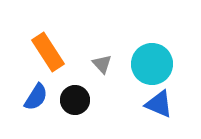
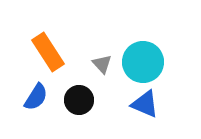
cyan circle: moved 9 px left, 2 px up
black circle: moved 4 px right
blue triangle: moved 14 px left
